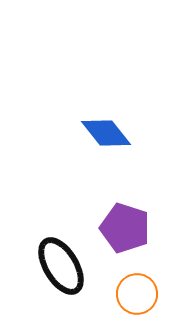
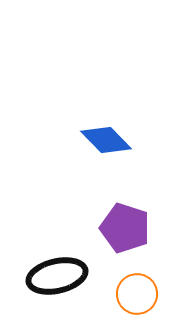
blue diamond: moved 7 px down; rotated 6 degrees counterclockwise
black ellipse: moved 4 px left, 10 px down; rotated 72 degrees counterclockwise
